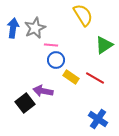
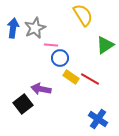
green triangle: moved 1 px right
blue circle: moved 4 px right, 2 px up
red line: moved 5 px left, 1 px down
purple arrow: moved 2 px left, 2 px up
black square: moved 2 px left, 1 px down
